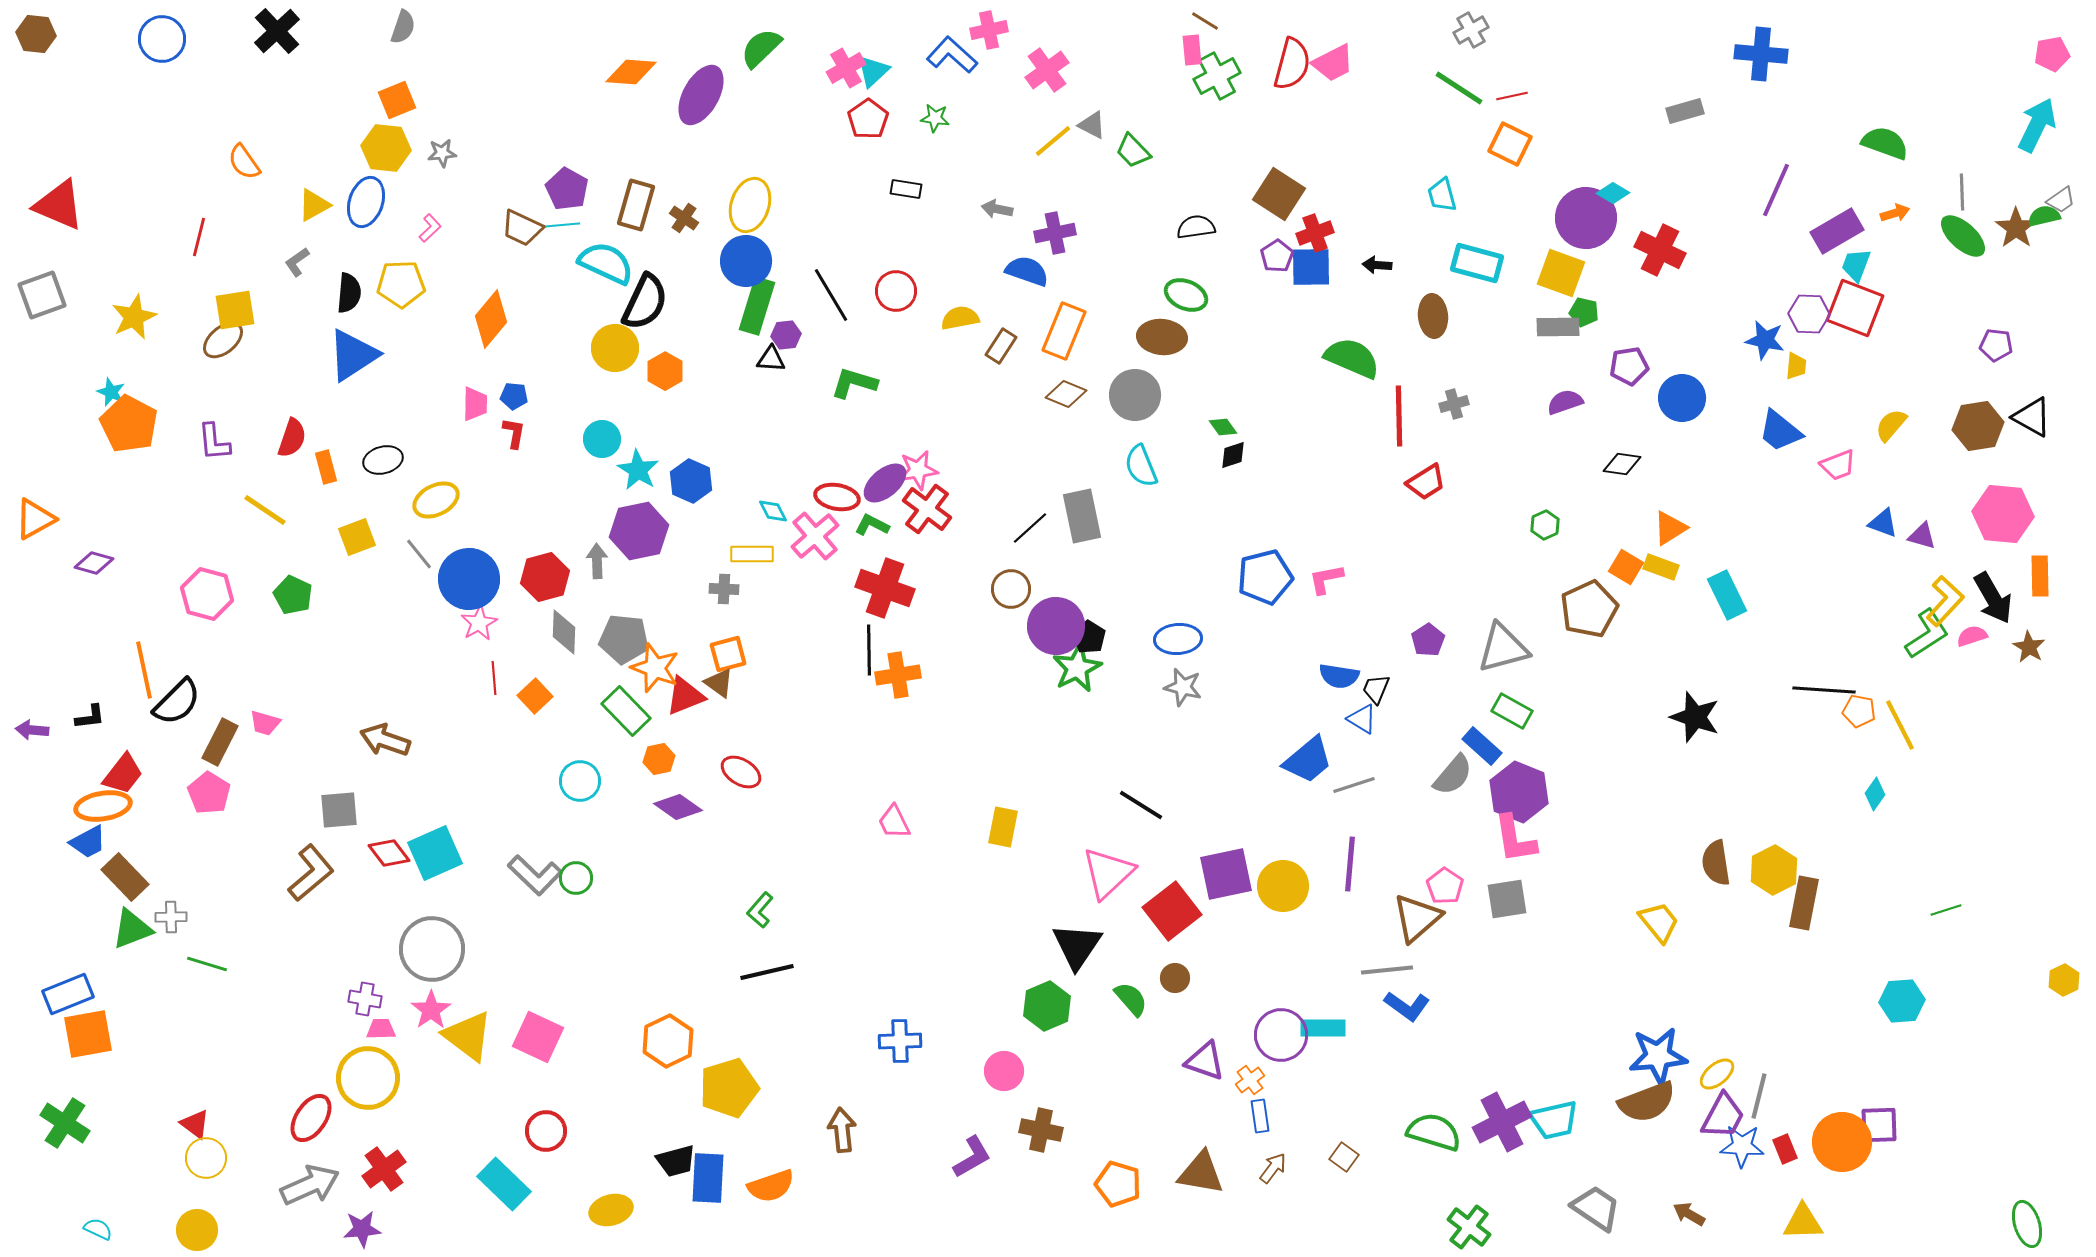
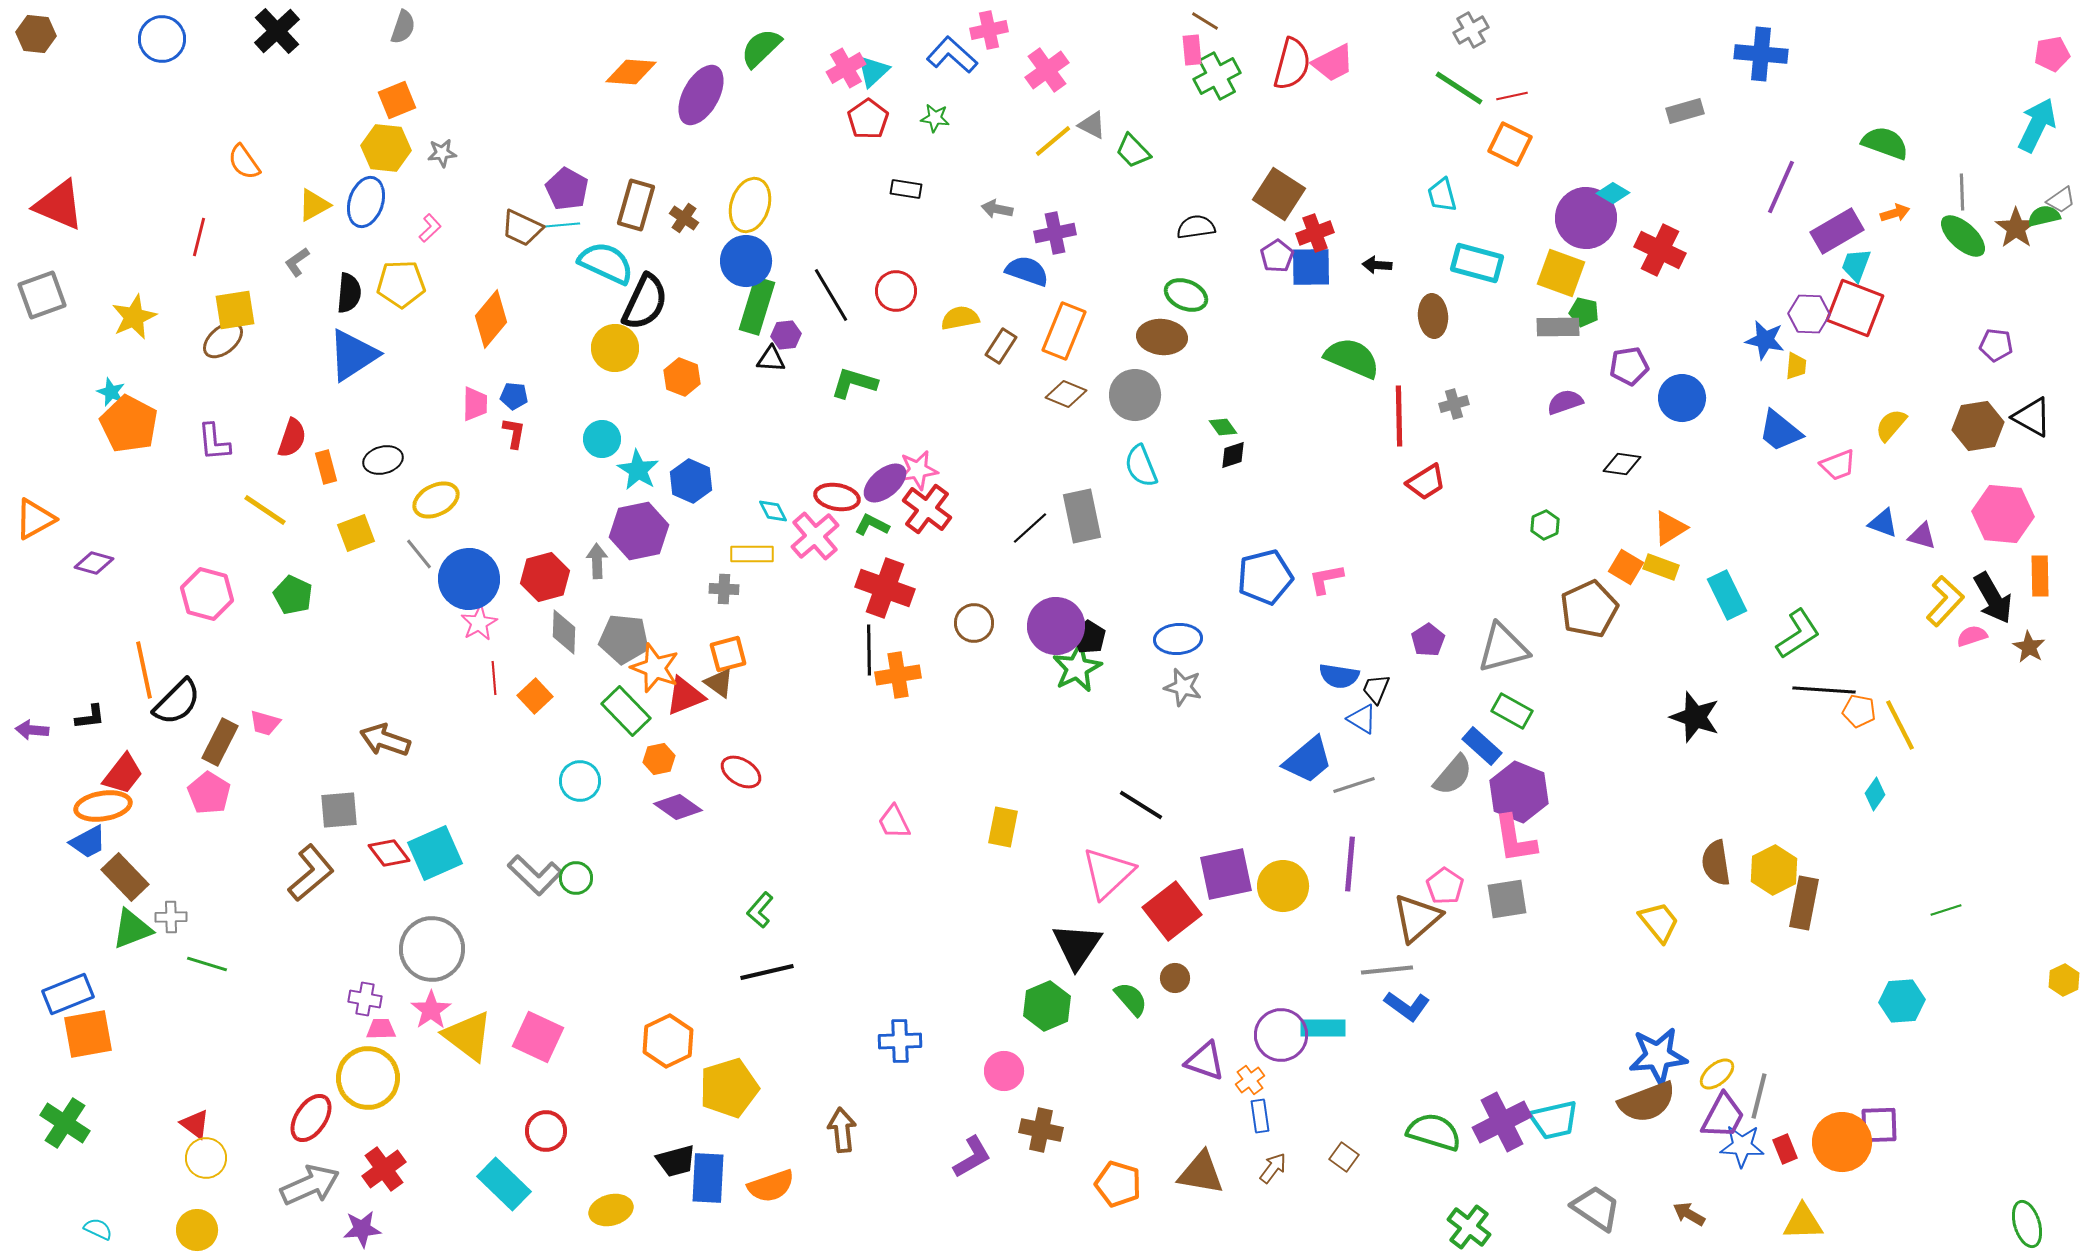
purple line at (1776, 190): moved 5 px right, 3 px up
orange hexagon at (665, 371): moved 17 px right, 6 px down; rotated 9 degrees counterclockwise
yellow square at (357, 537): moved 1 px left, 4 px up
brown circle at (1011, 589): moved 37 px left, 34 px down
green L-shape at (1927, 634): moved 129 px left
